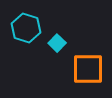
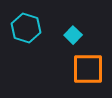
cyan square: moved 16 px right, 8 px up
